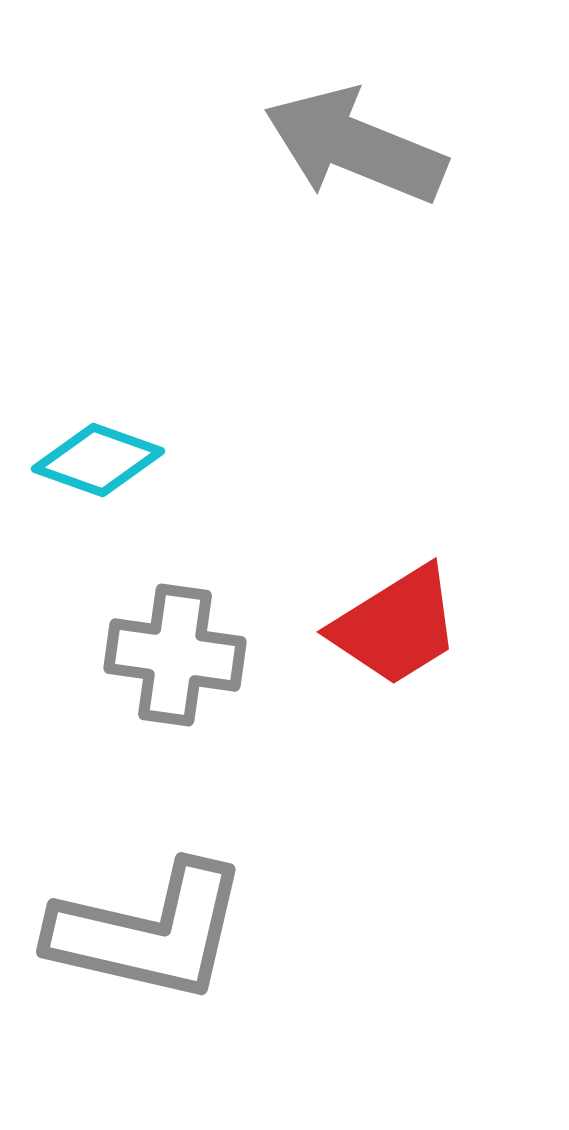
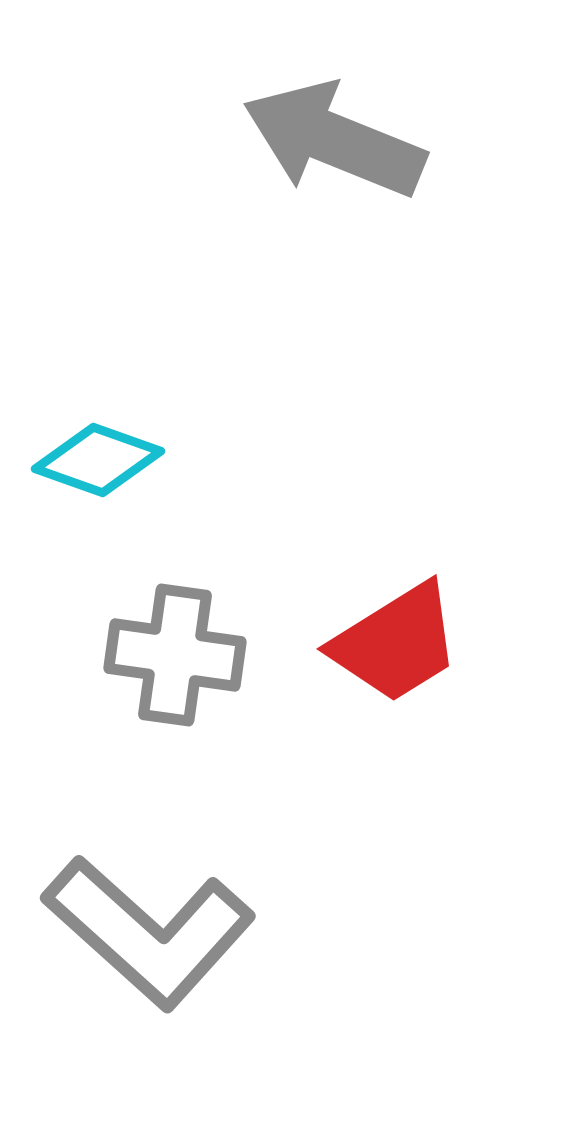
gray arrow: moved 21 px left, 6 px up
red trapezoid: moved 17 px down
gray L-shape: rotated 29 degrees clockwise
